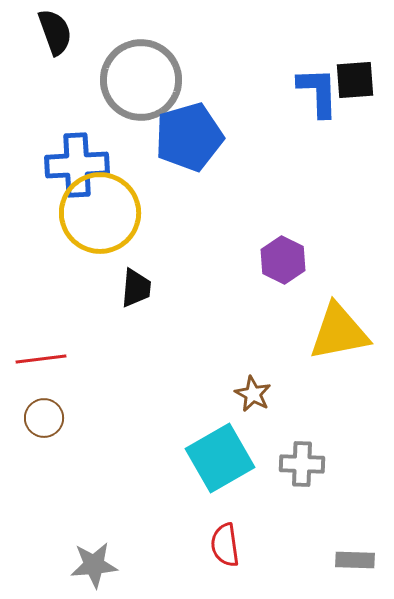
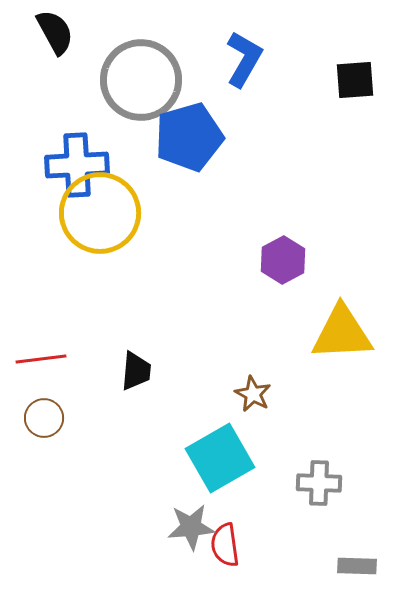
black semicircle: rotated 9 degrees counterclockwise
blue L-shape: moved 74 px left, 33 px up; rotated 32 degrees clockwise
purple hexagon: rotated 6 degrees clockwise
black trapezoid: moved 83 px down
yellow triangle: moved 3 px right, 1 px down; rotated 8 degrees clockwise
gray cross: moved 17 px right, 19 px down
gray rectangle: moved 2 px right, 6 px down
gray star: moved 97 px right, 38 px up
